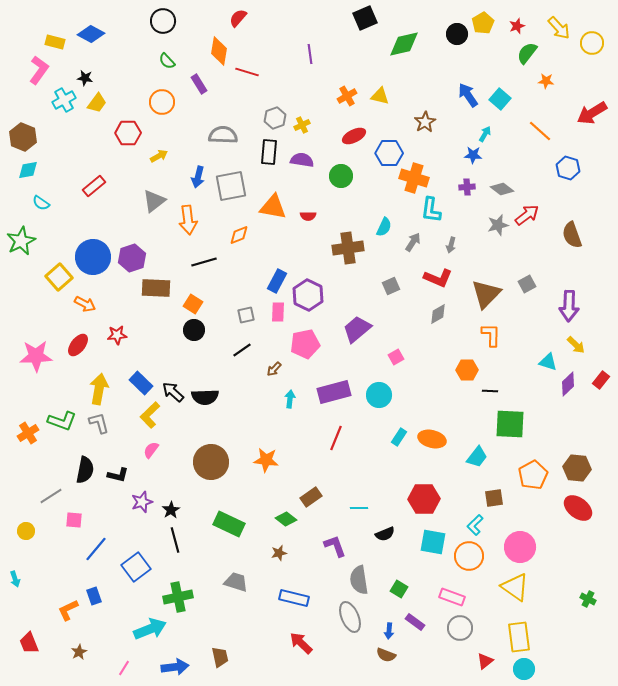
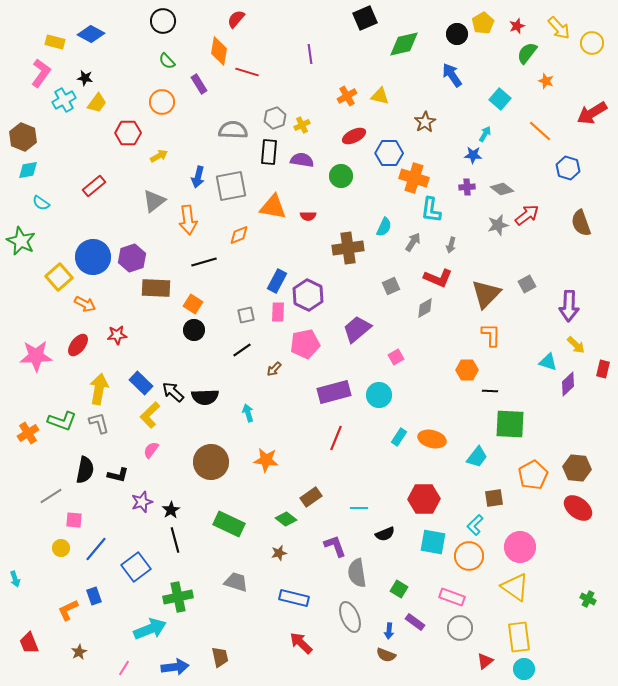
red semicircle at (238, 18): moved 2 px left, 1 px down
pink L-shape at (39, 70): moved 2 px right, 3 px down
orange star at (546, 81): rotated 14 degrees clockwise
blue arrow at (468, 95): moved 16 px left, 20 px up
gray semicircle at (223, 135): moved 10 px right, 5 px up
brown semicircle at (572, 235): moved 9 px right, 12 px up
green star at (21, 241): rotated 20 degrees counterclockwise
gray diamond at (438, 314): moved 13 px left, 6 px up
red rectangle at (601, 380): moved 2 px right, 11 px up; rotated 24 degrees counterclockwise
cyan arrow at (290, 399): moved 42 px left, 14 px down; rotated 24 degrees counterclockwise
yellow circle at (26, 531): moved 35 px right, 17 px down
gray semicircle at (359, 580): moved 2 px left, 7 px up
